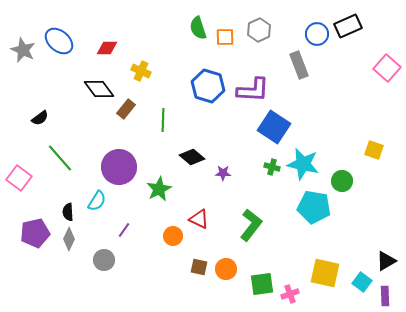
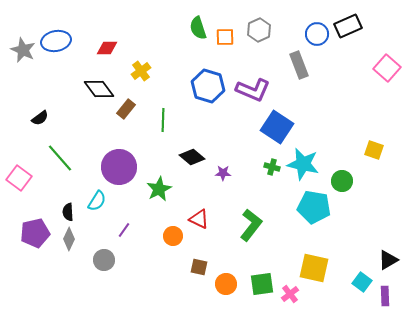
blue ellipse at (59, 41): moved 3 px left; rotated 52 degrees counterclockwise
yellow cross at (141, 71): rotated 30 degrees clockwise
purple L-shape at (253, 90): rotated 20 degrees clockwise
blue square at (274, 127): moved 3 px right
black triangle at (386, 261): moved 2 px right, 1 px up
orange circle at (226, 269): moved 15 px down
yellow square at (325, 273): moved 11 px left, 5 px up
pink cross at (290, 294): rotated 18 degrees counterclockwise
